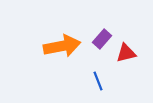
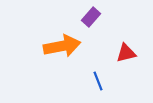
purple rectangle: moved 11 px left, 22 px up
